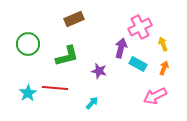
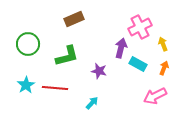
cyan star: moved 2 px left, 8 px up
